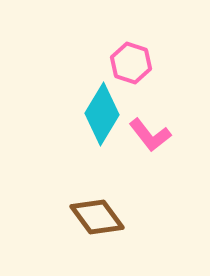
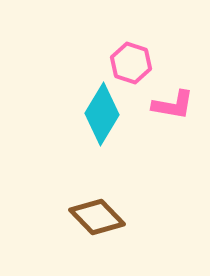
pink L-shape: moved 23 px right, 30 px up; rotated 42 degrees counterclockwise
brown diamond: rotated 8 degrees counterclockwise
